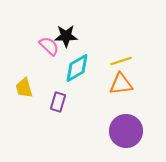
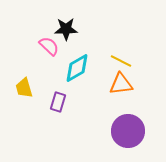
black star: moved 7 px up
yellow line: rotated 45 degrees clockwise
purple circle: moved 2 px right
